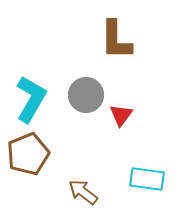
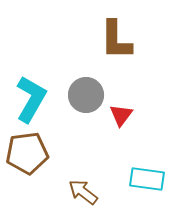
brown pentagon: moved 1 px left, 1 px up; rotated 15 degrees clockwise
